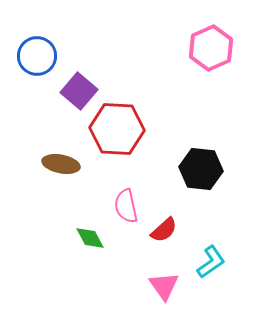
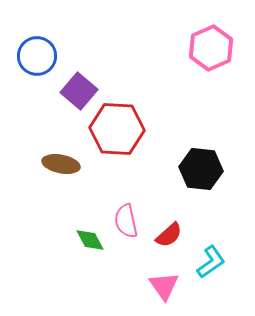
pink semicircle: moved 15 px down
red semicircle: moved 5 px right, 5 px down
green diamond: moved 2 px down
